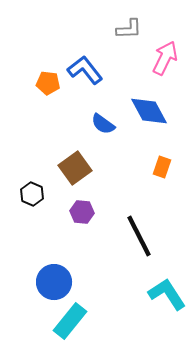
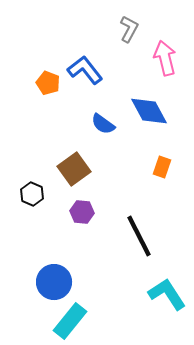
gray L-shape: rotated 60 degrees counterclockwise
pink arrow: rotated 40 degrees counterclockwise
orange pentagon: rotated 15 degrees clockwise
brown square: moved 1 px left, 1 px down
